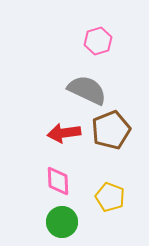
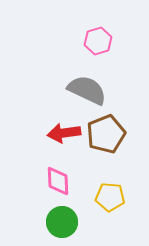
brown pentagon: moved 5 px left, 4 px down
yellow pentagon: rotated 16 degrees counterclockwise
